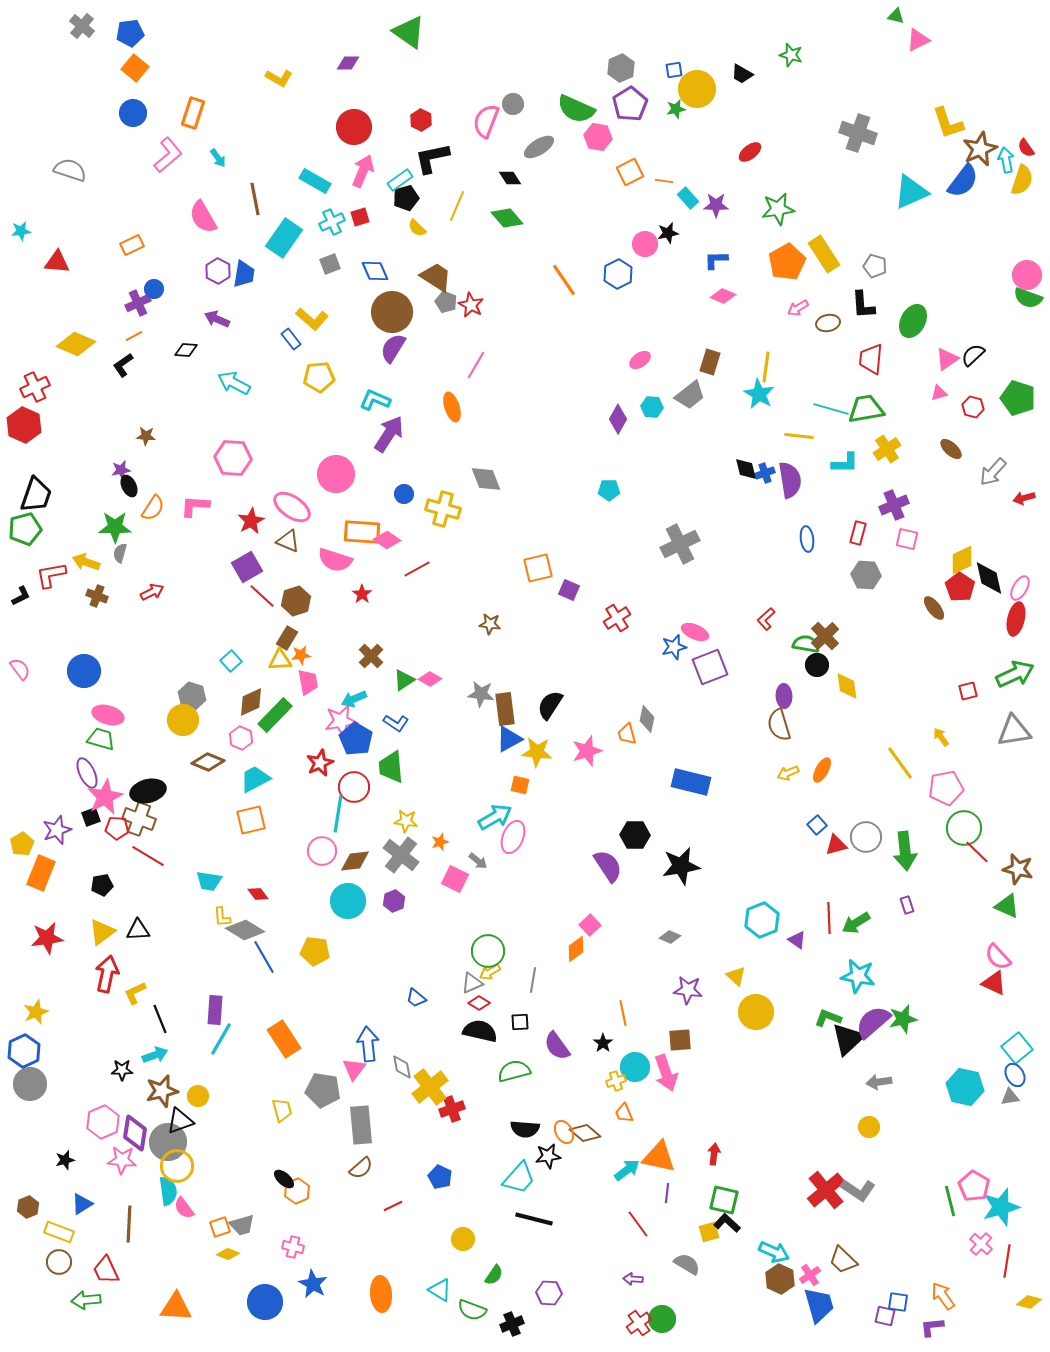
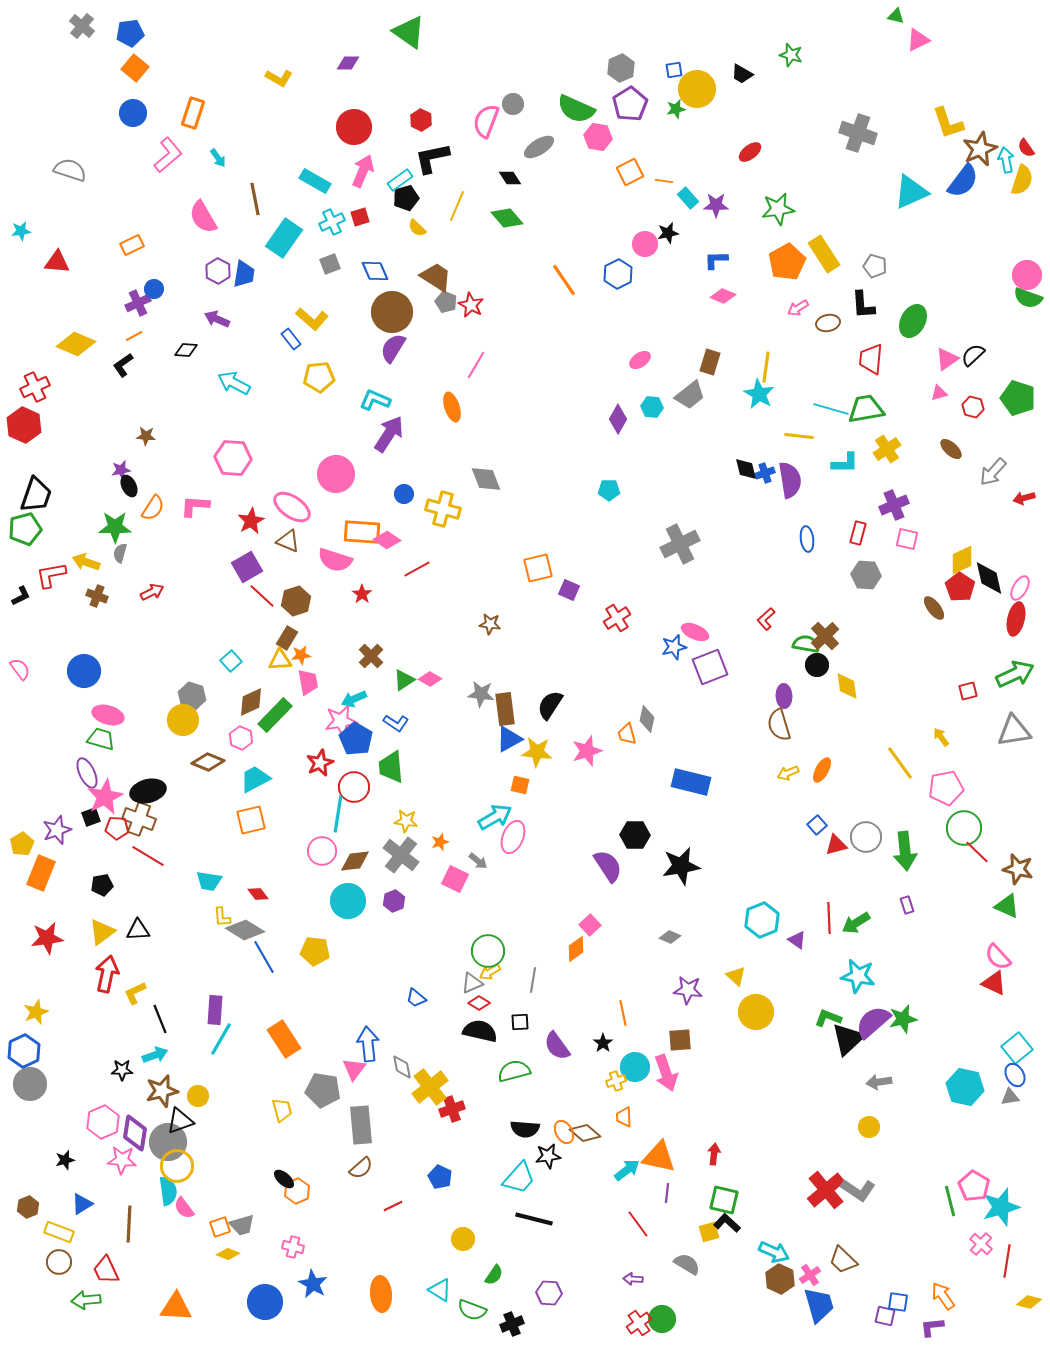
orange trapezoid at (624, 1113): moved 4 px down; rotated 20 degrees clockwise
